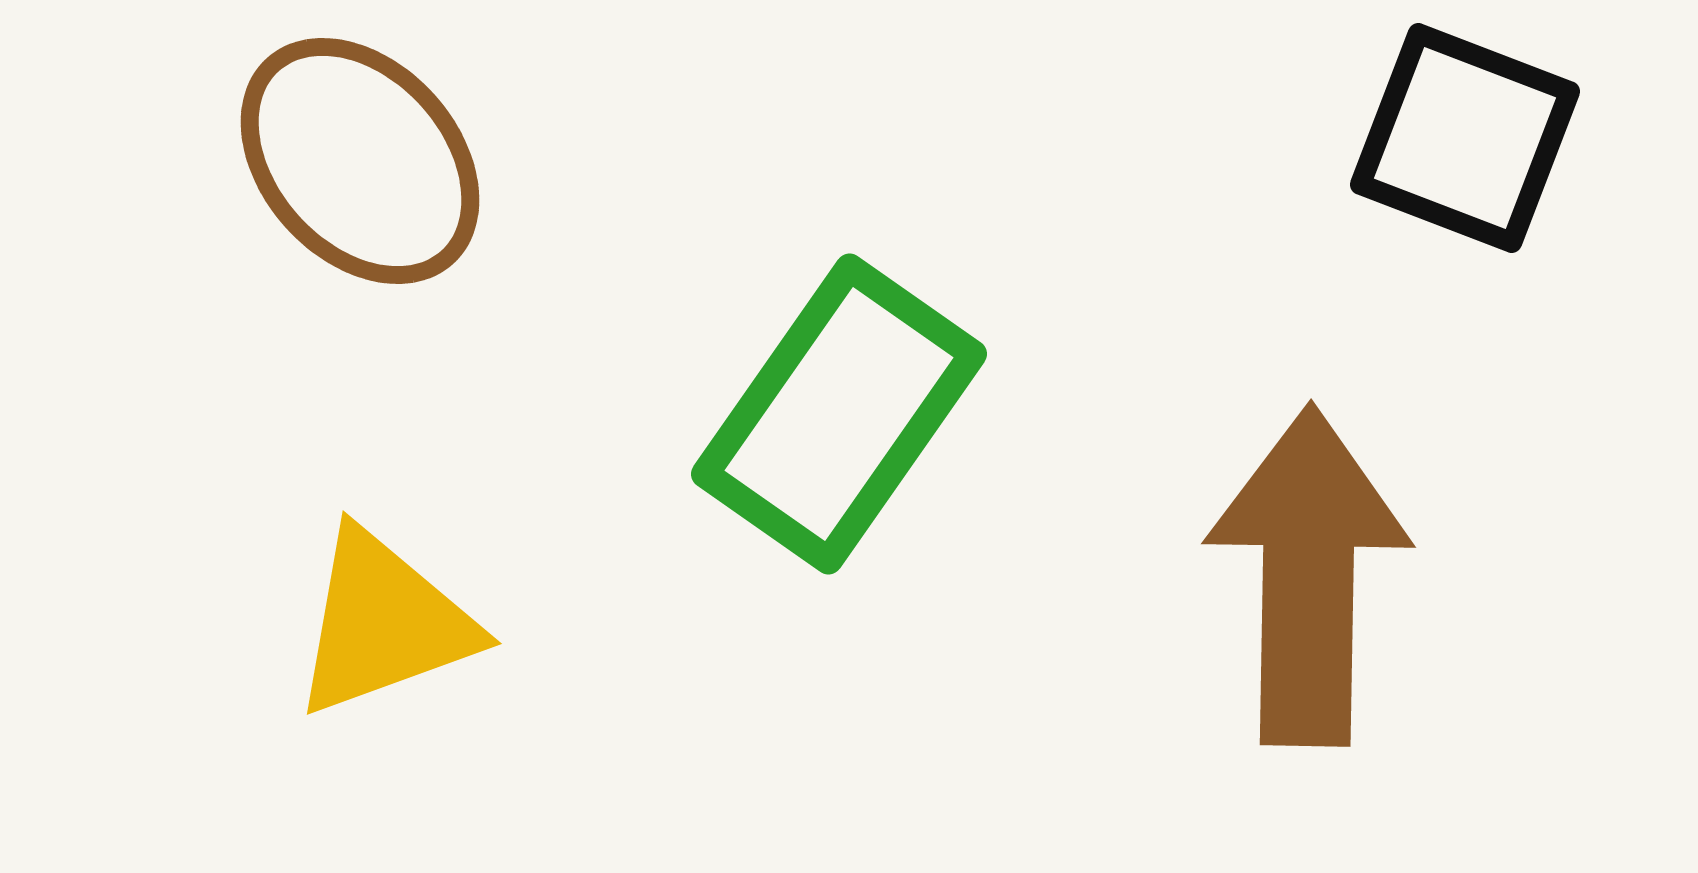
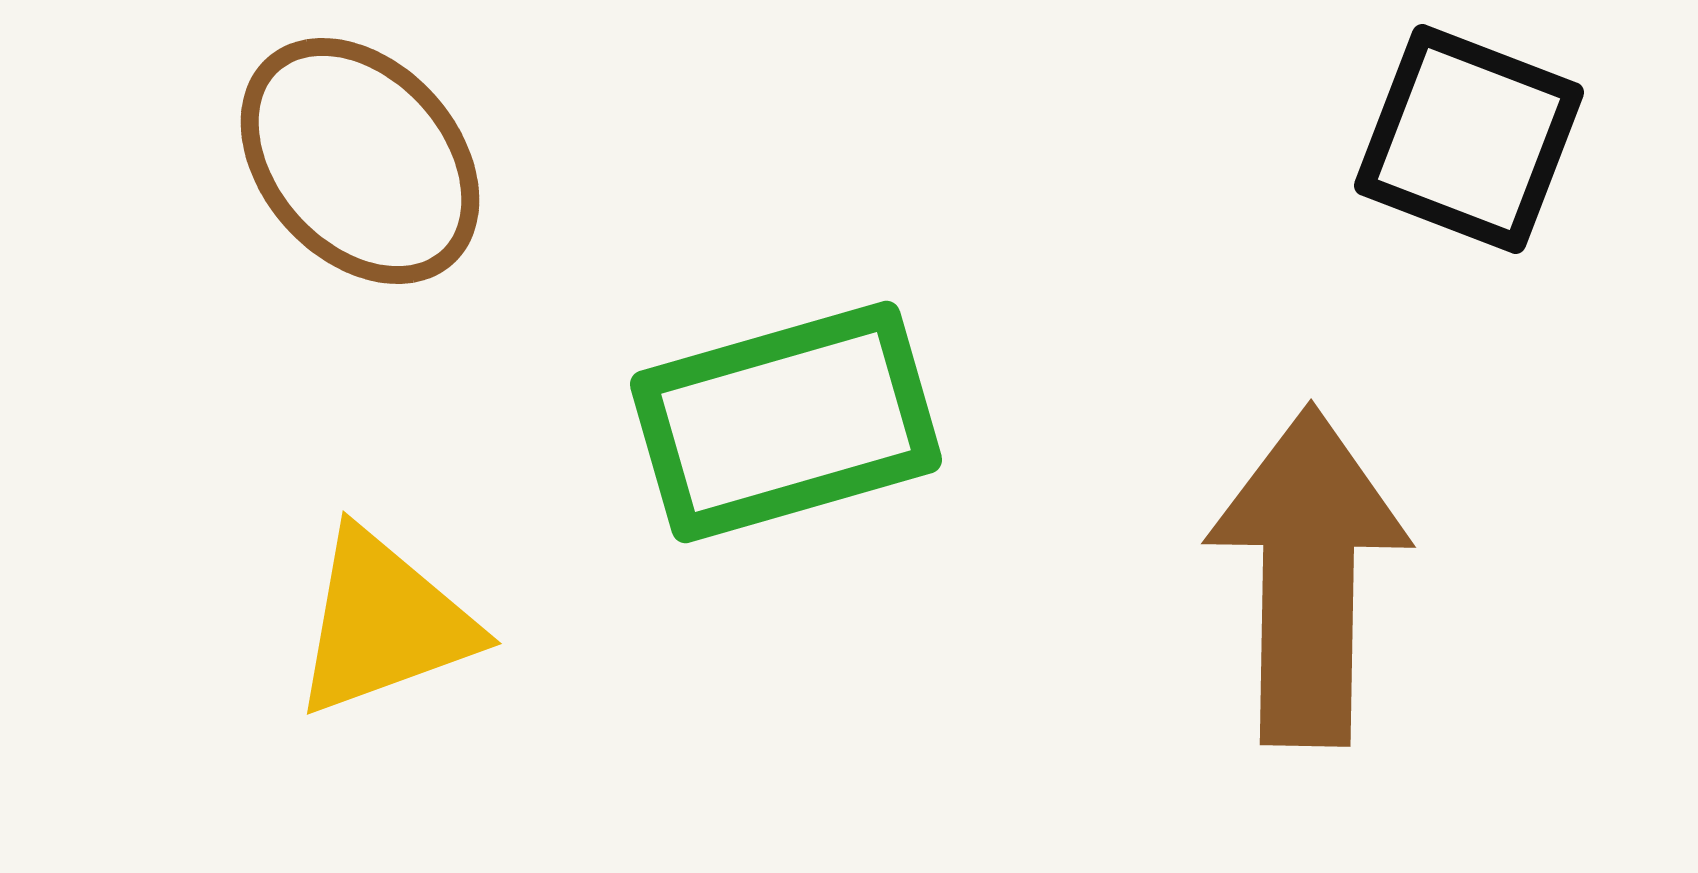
black square: moved 4 px right, 1 px down
green rectangle: moved 53 px left, 8 px down; rotated 39 degrees clockwise
